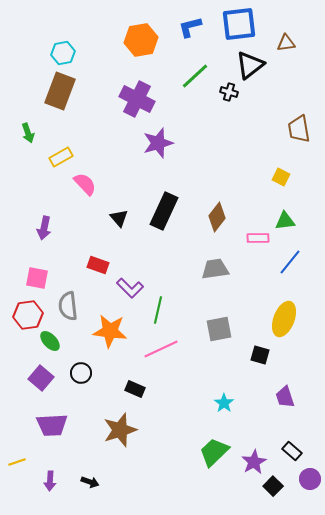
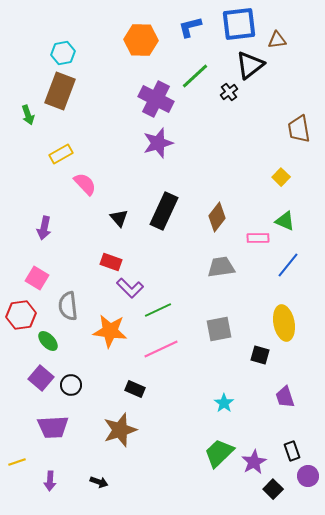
orange hexagon at (141, 40): rotated 12 degrees clockwise
brown triangle at (286, 43): moved 9 px left, 3 px up
black cross at (229, 92): rotated 36 degrees clockwise
purple cross at (137, 99): moved 19 px right
green arrow at (28, 133): moved 18 px up
yellow rectangle at (61, 157): moved 3 px up
yellow square at (281, 177): rotated 18 degrees clockwise
green triangle at (285, 221): rotated 30 degrees clockwise
blue line at (290, 262): moved 2 px left, 3 px down
red rectangle at (98, 265): moved 13 px right, 3 px up
gray trapezoid at (215, 269): moved 6 px right, 2 px up
pink square at (37, 278): rotated 20 degrees clockwise
green line at (158, 310): rotated 52 degrees clockwise
red hexagon at (28, 315): moved 7 px left
yellow ellipse at (284, 319): moved 4 px down; rotated 32 degrees counterclockwise
green ellipse at (50, 341): moved 2 px left
black circle at (81, 373): moved 10 px left, 12 px down
purple trapezoid at (52, 425): moved 1 px right, 2 px down
black rectangle at (292, 451): rotated 30 degrees clockwise
green trapezoid at (214, 452): moved 5 px right, 1 px down
purple circle at (310, 479): moved 2 px left, 3 px up
black arrow at (90, 482): moved 9 px right
black square at (273, 486): moved 3 px down
